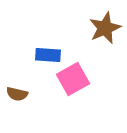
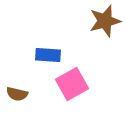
brown star: moved 7 px up; rotated 8 degrees clockwise
pink square: moved 1 px left, 5 px down
